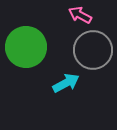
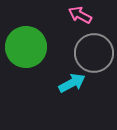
gray circle: moved 1 px right, 3 px down
cyan arrow: moved 6 px right
